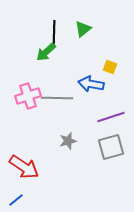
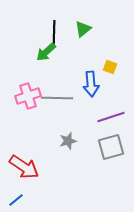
blue arrow: rotated 105 degrees counterclockwise
